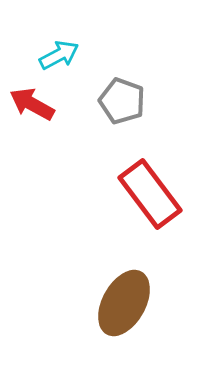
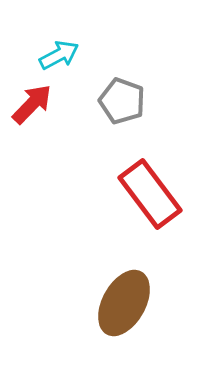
red arrow: rotated 105 degrees clockwise
